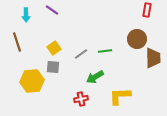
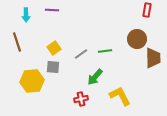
purple line: rotated 32 degrees counterclockwise
green arrow: rotated 18 degrees counterclockwise
yellow L-shape: rotated 65 degrees clockwise
